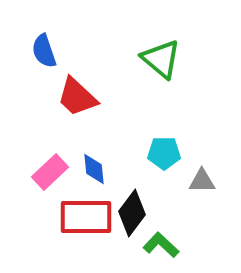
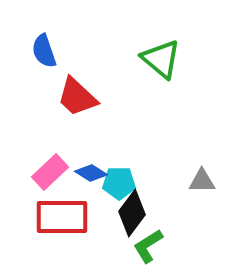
cyan pentagon: moved 45 px left, 30 px down
blue diamond: moved 3 px left, 4 px down; rotated 52 degrees counterclockwise
red rectangle: moved 24 px left
green L-shape: moved 13 px left, 1 px down; rotated 75 degrees counterclockwise
